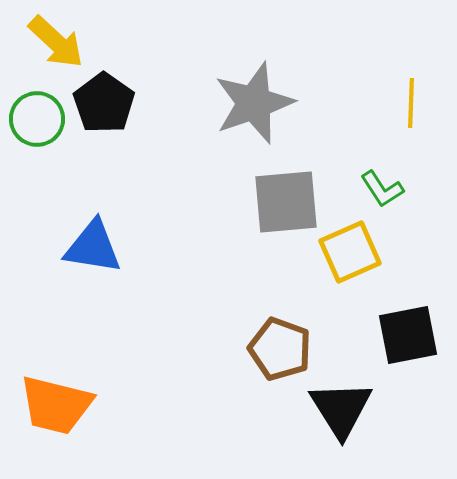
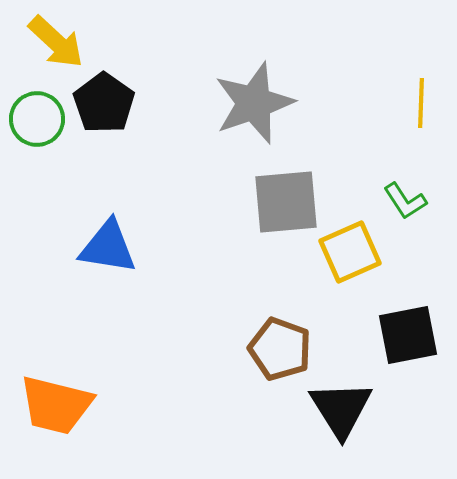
yellow line: moved 10 px right
green L-shape: moved 23 px right, 12 px down
blue triangle: moved 15 px right
